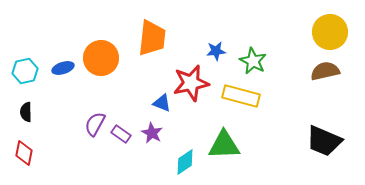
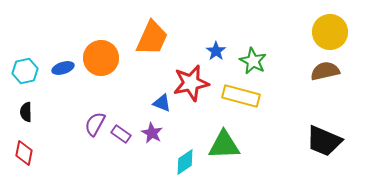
orange trapezoid: rotated 18 degrees clockwise
blue star: rotated 30 degrees counterclockwise
